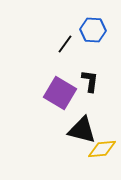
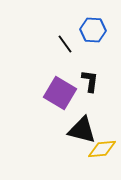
black line: rotated 72 degrees counterclockwise
